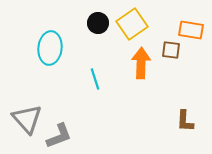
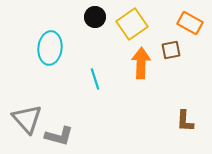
black circle: moved 3 px left, 6 px up
orange rectangle: moved 1 px left, 7 px up; rotated 20 degrees clockwise
brown square: rotated 18 degrees counterclockwise
gray L-shape: rotated 36 degrees clockwise
